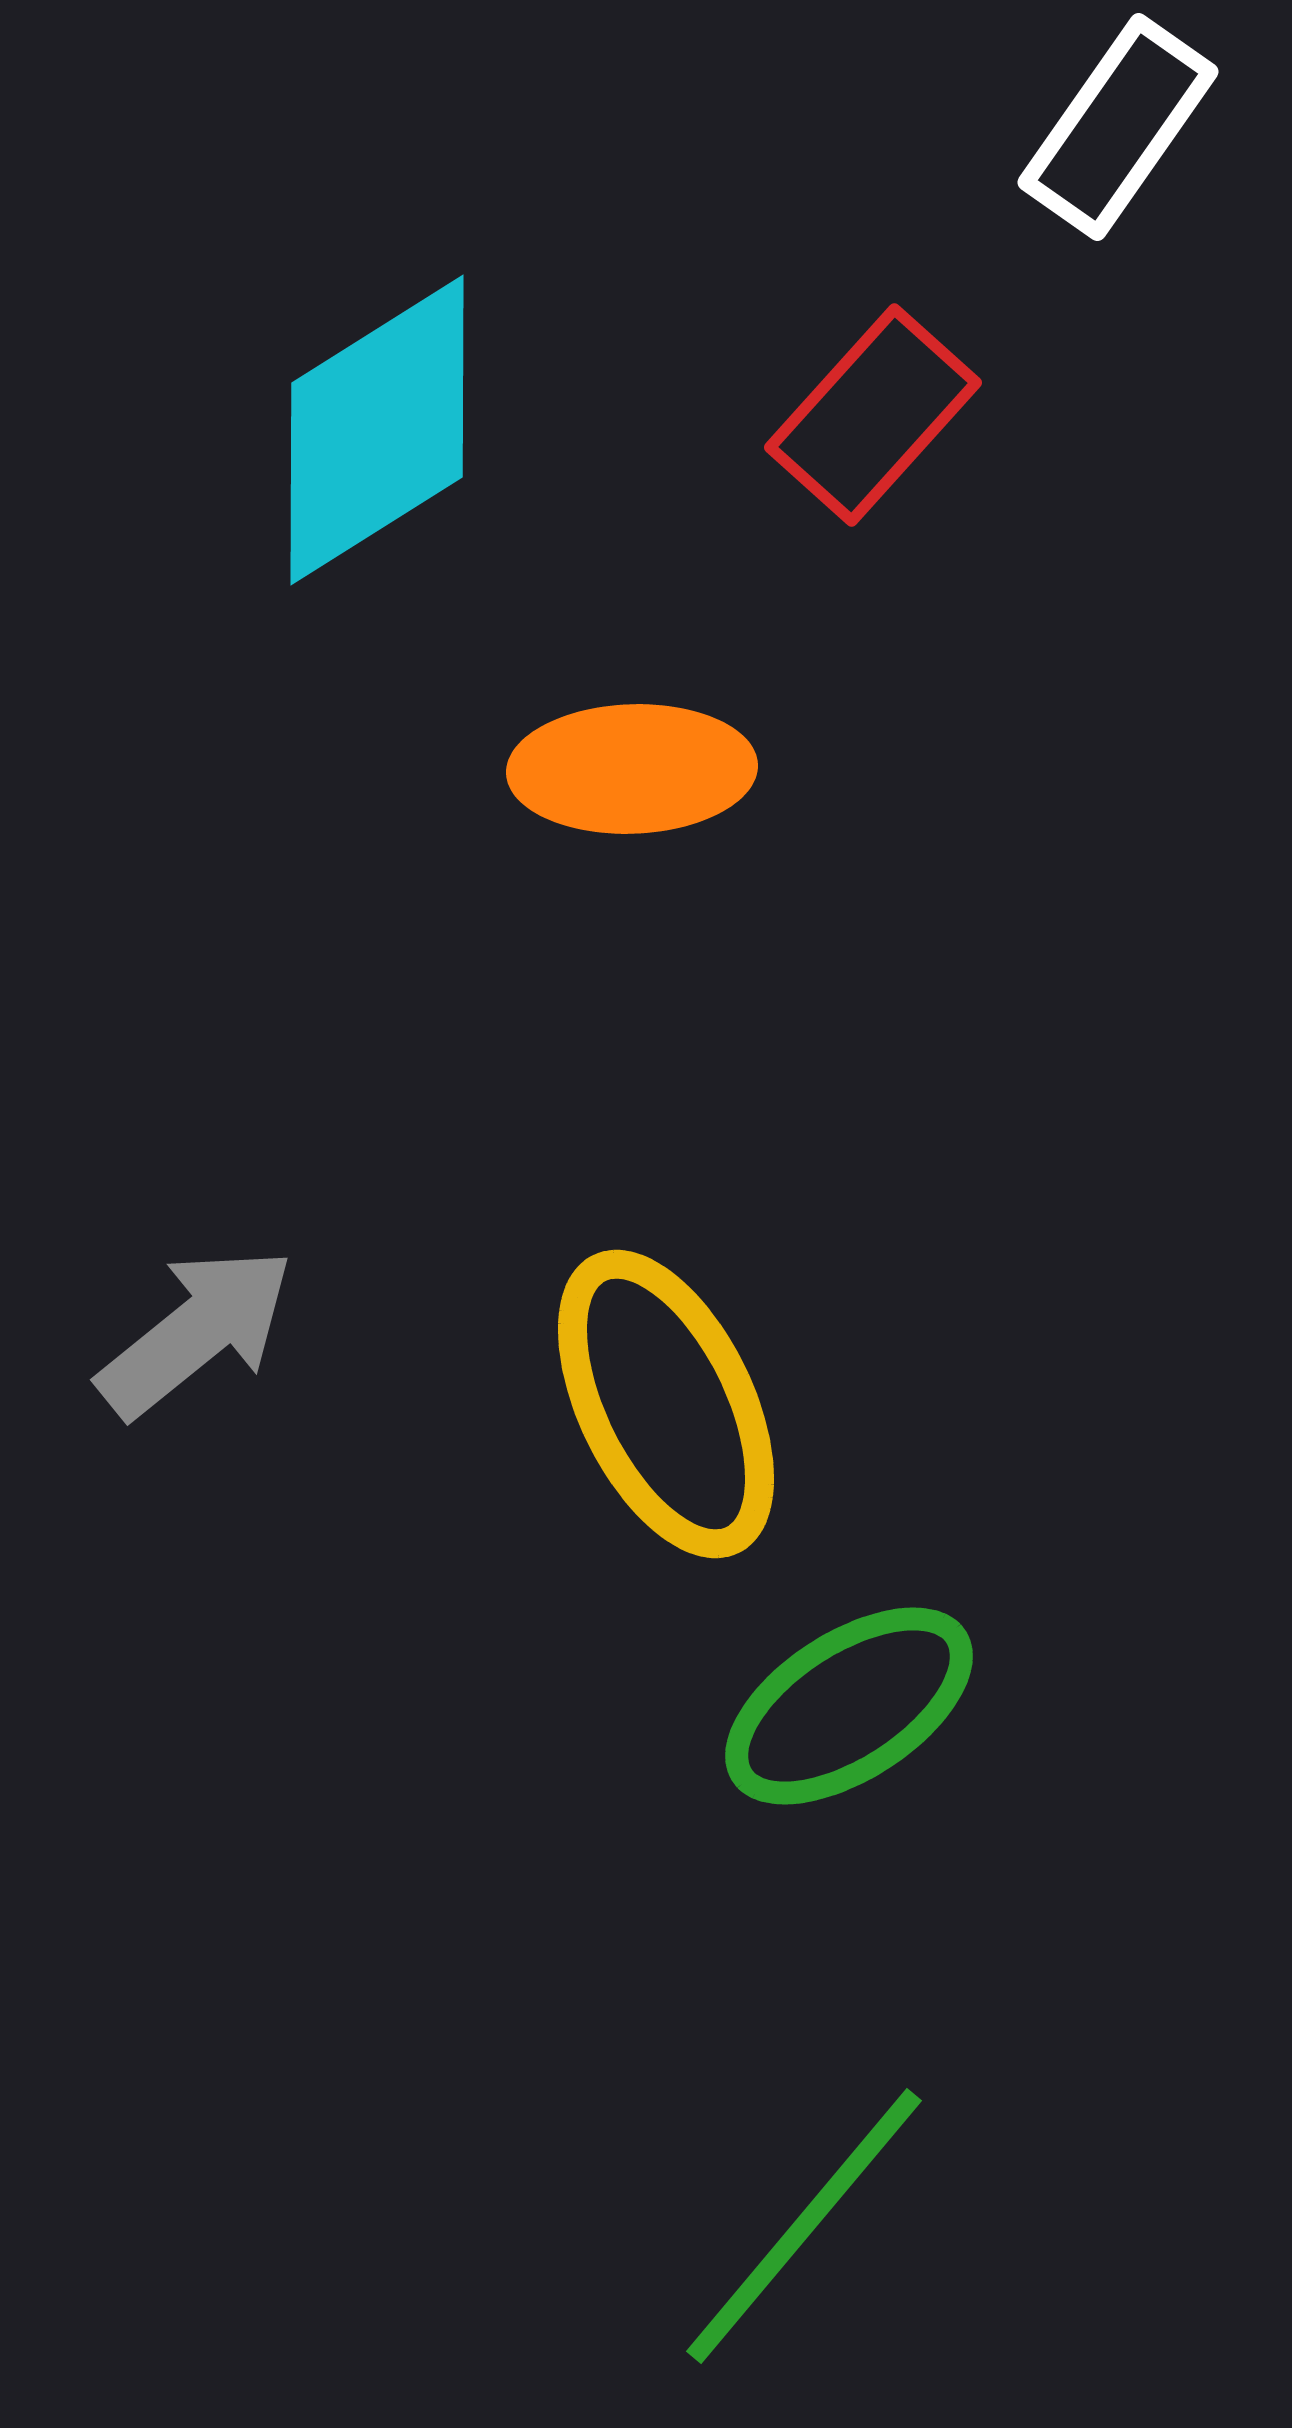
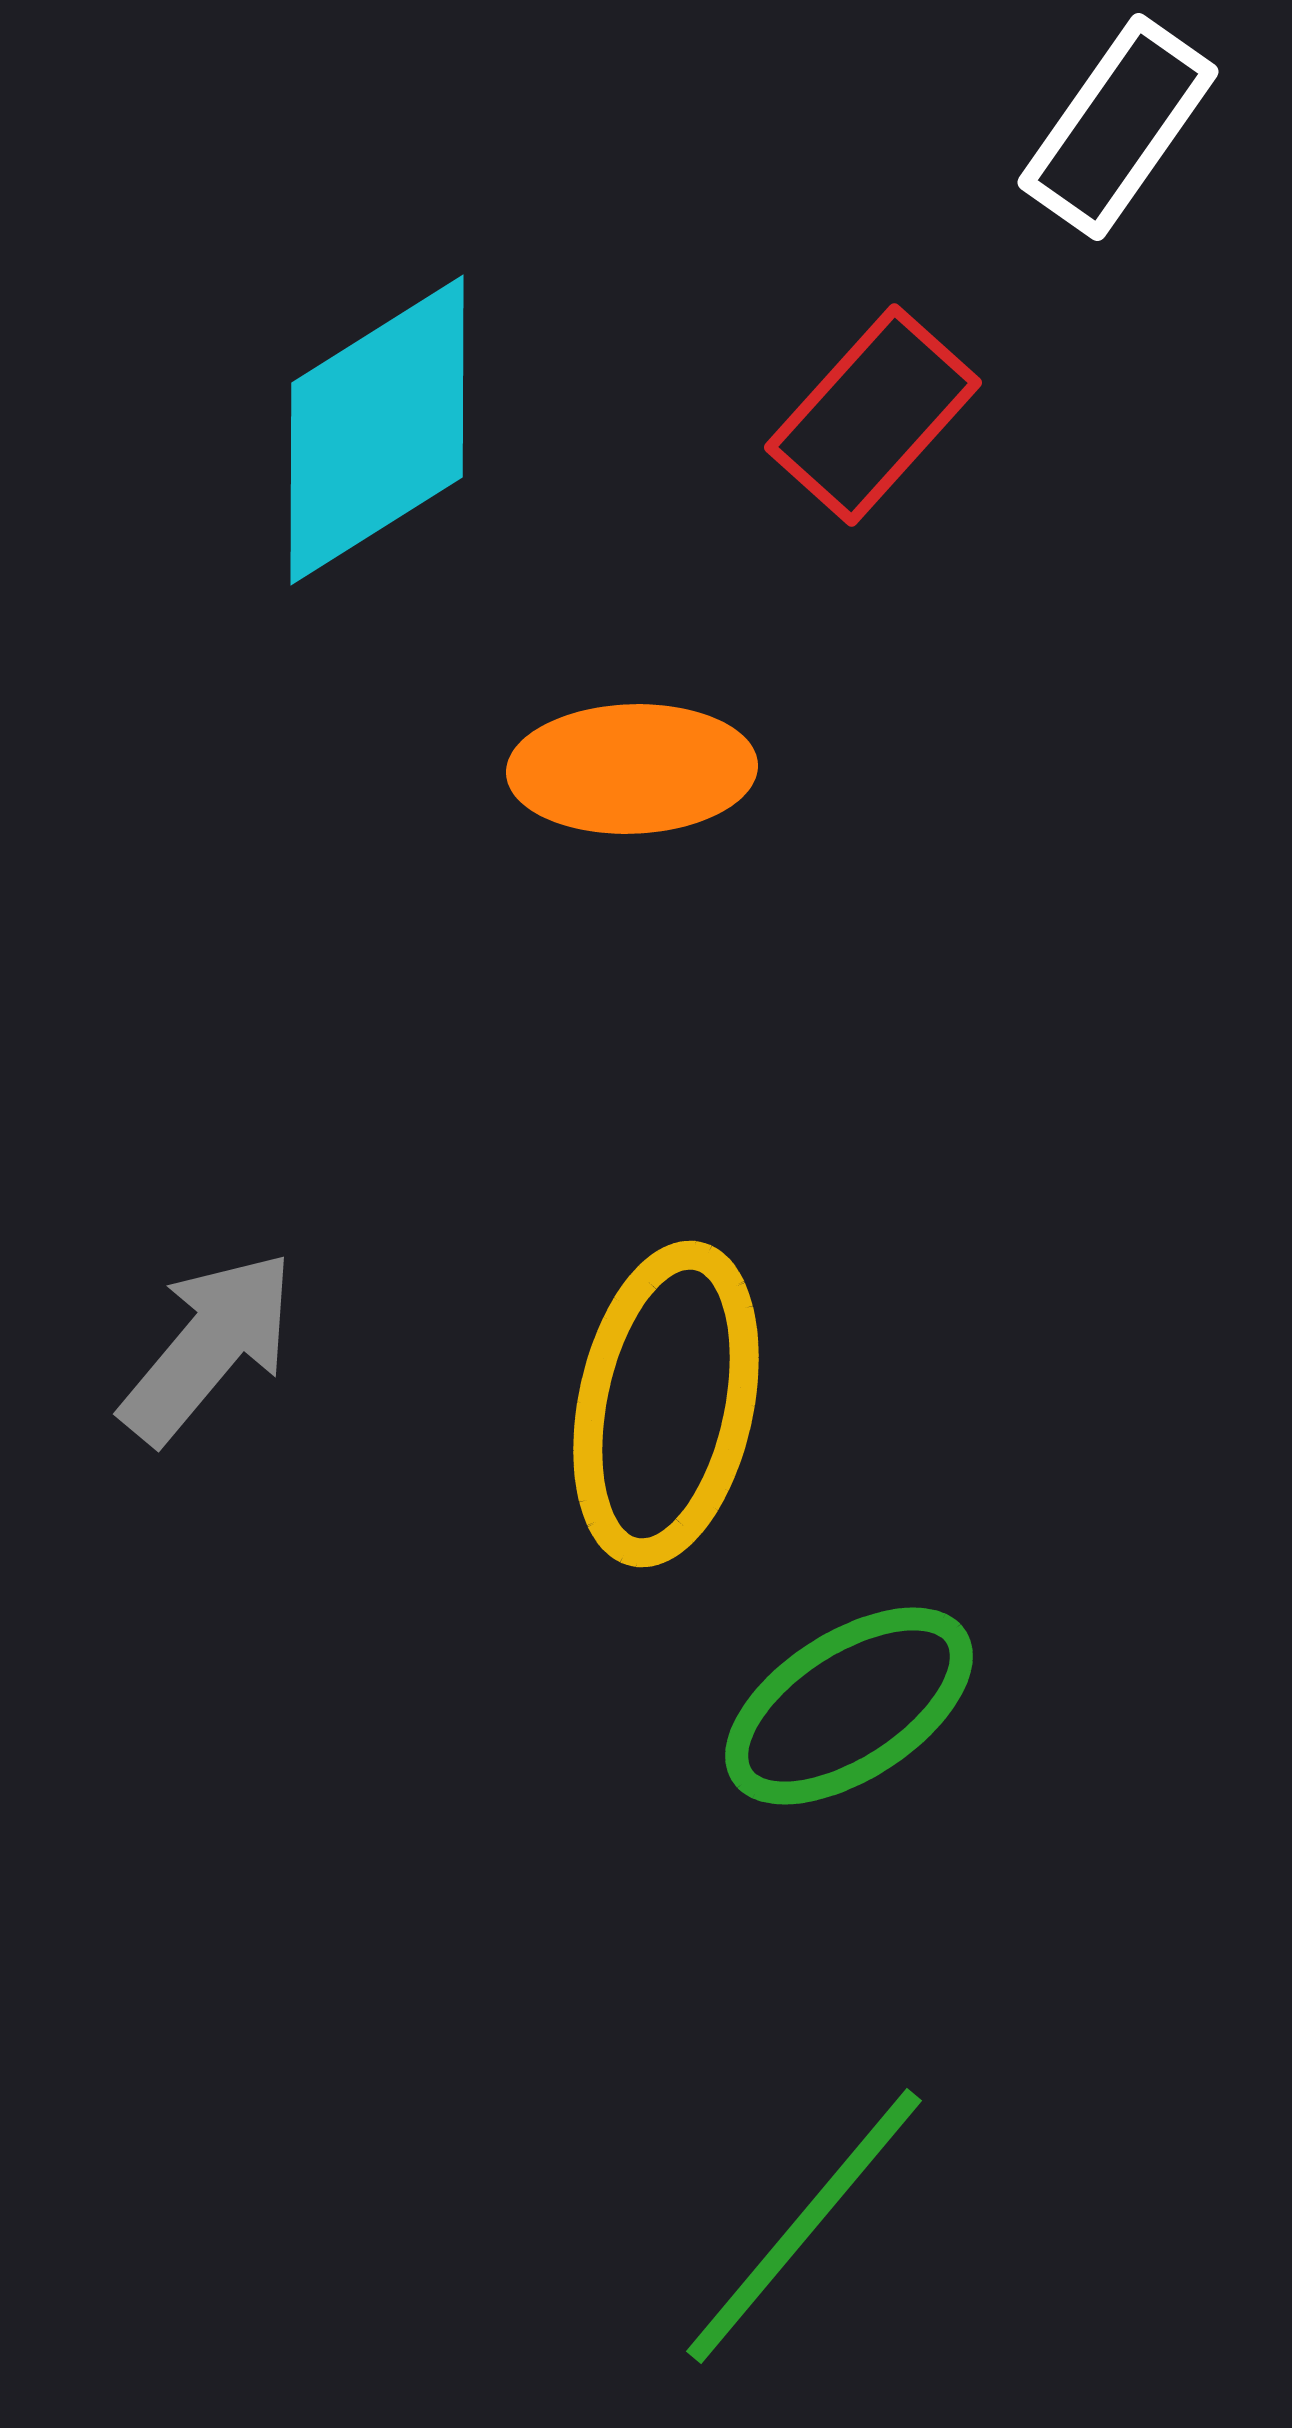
gray arrow: moved 12 px right, 15 px down; rotated 11 degrees counterclockwise
yellow ellipse: rotated 38 degrees clockwise
